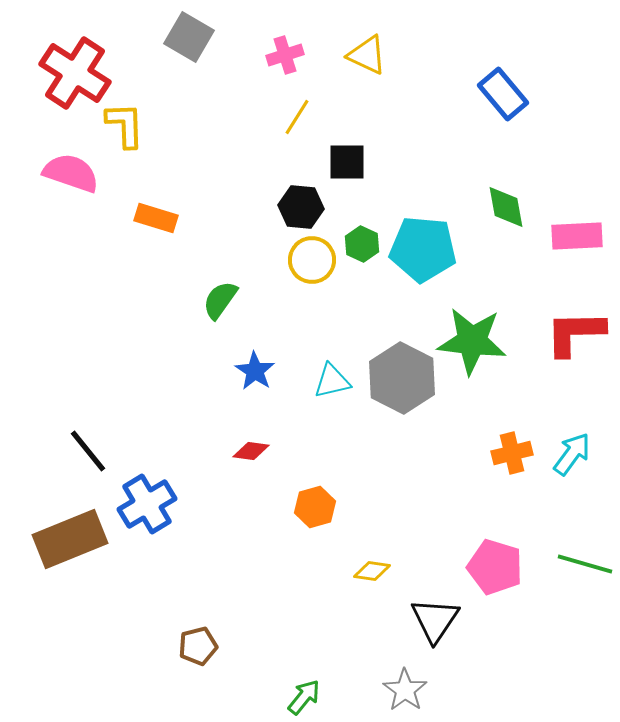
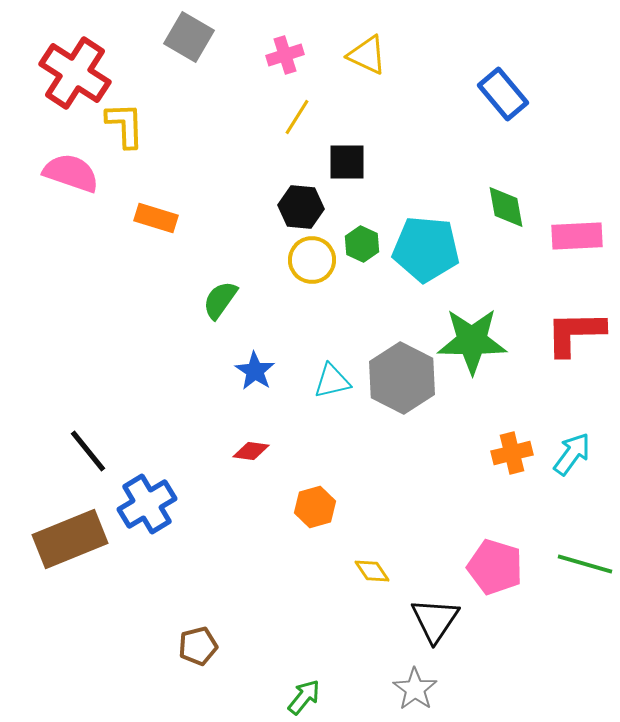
cyan pentagon: moved 3 px right
green star: rotated 6 degrees counterclockwise
yellow diamond: rotated 48 degrees clockwise
gray star: moved 10 px right, 1 px up
